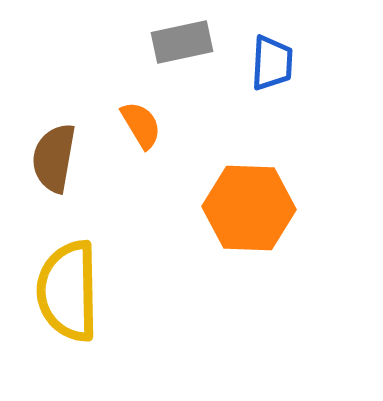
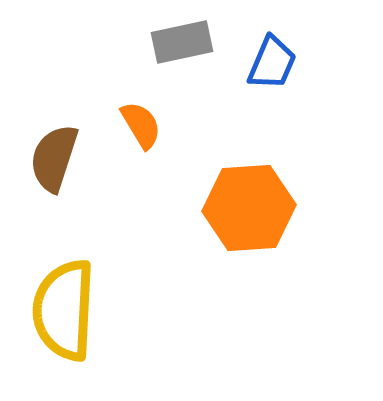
blue trapezoid: rotated 20 degrees clockwise
brown semicircle: rotated 8 degrees clockwise
orange hexagon: rotated 6 degrees counterclockwise
yellow semicircle: moved 4 px left, 19 px down; rotated 4 degrees clockwise
